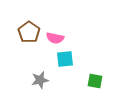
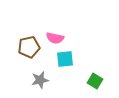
brown pentagon: moved 15 px down; rotated 25 degrees clockwise
green square: rotated 21 degrees clockwise
